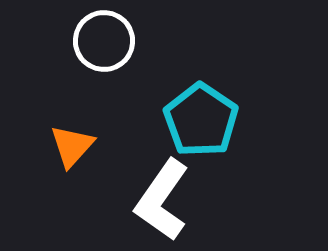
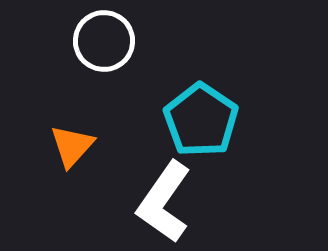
white L-shape: moved 2 px right, 2 px down
